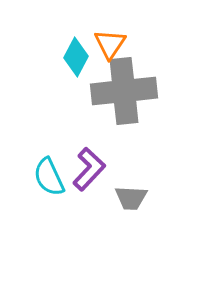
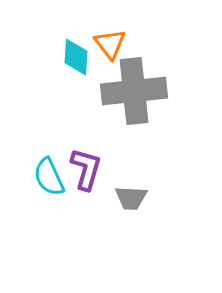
orange triangle: rotated 12 degrees counterclockwise
cyan diamond: rotated 24 degrees counterclockwise
gray cross: moved 10 px right
purple L-shape: moved 3 px left; rotated 27 degrees counterclockwise
